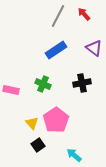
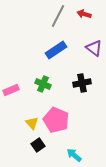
red arrow: rotated 32 degrees counterclockwise
pink rectangle: rotated 35 degrees counterclockwise
pink pentagon: rotated 15 degrees counterclockwise
